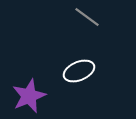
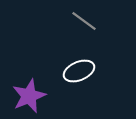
gray line: moved 3 px left, 4 px down
